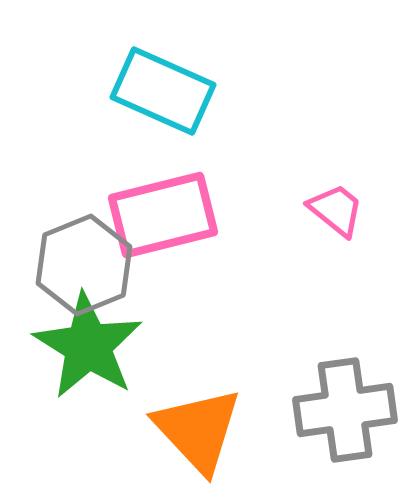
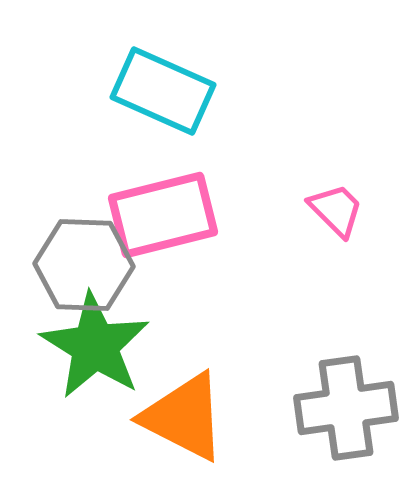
pink trapezoid: rotated 6 degrees clockwise
gray hexagon: rotated 24 degrees clockwise
green star: moved 7 px right
gray cross: moved 1 px right, 2 px up
orange triangle: moved 14 px left, 13 px up; rotated 20 degrees counterclockwise
